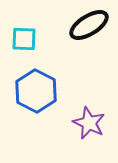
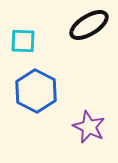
cyan square: moved 1 px left, 2 px down
purple star: moved 4 px down
